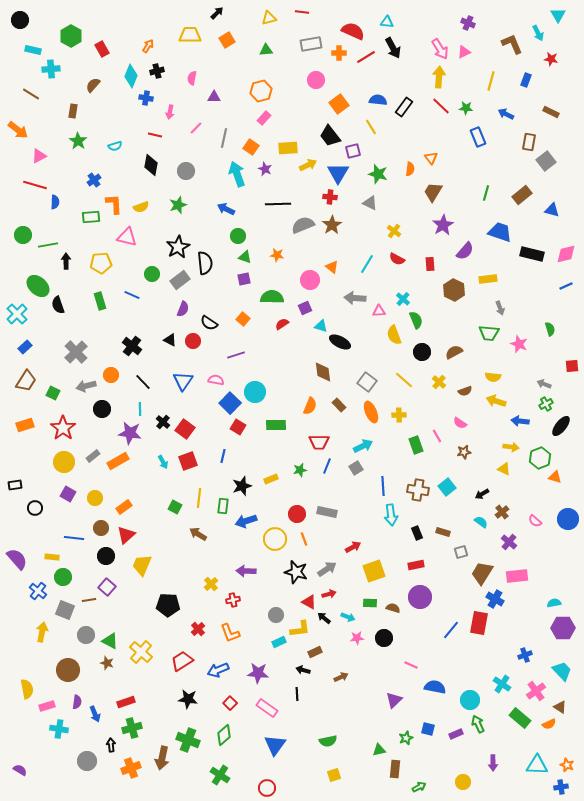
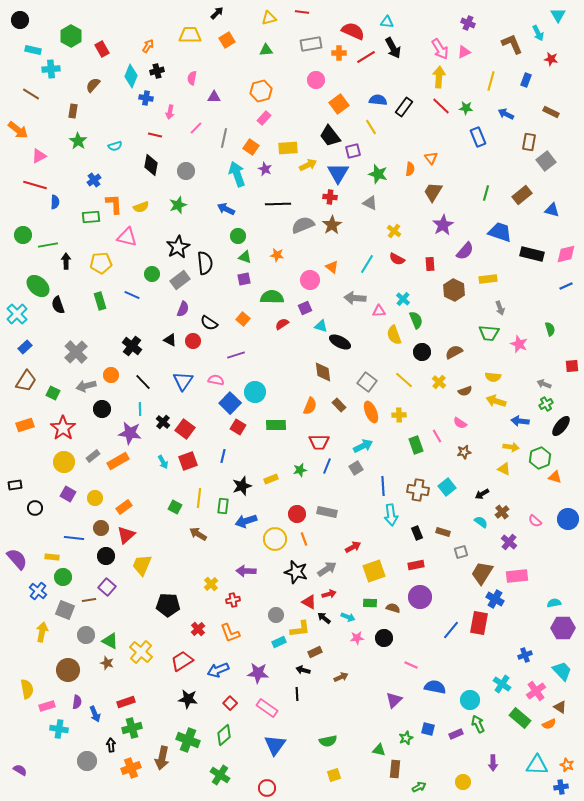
green triangle at (379, 750): rotated 24 degrees clockwise
